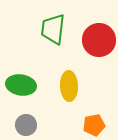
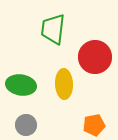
red circle: moved 4 px left, 17 px down
yellow ellipse: moved 5 px left, 2 px up
